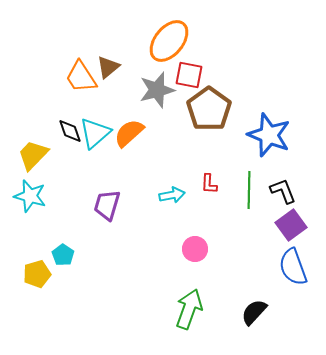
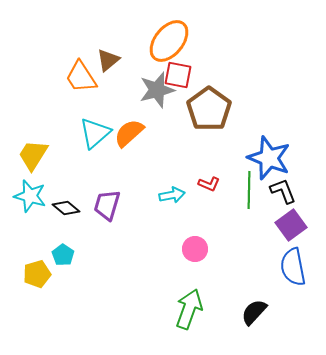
brown triangle: moved 7 px up
red square: moved 11 px left
black diamond: moved 4 px left, 77 px down; rotated 32 degrees counterclockwise
blue star: moved 23 px down
yellow trapezoid: rotated 12 degrees counterclockwise
red L-shape: rotated 70 degrees counterclockwise
blue semicircle: rotated 9 degrees clockwise
